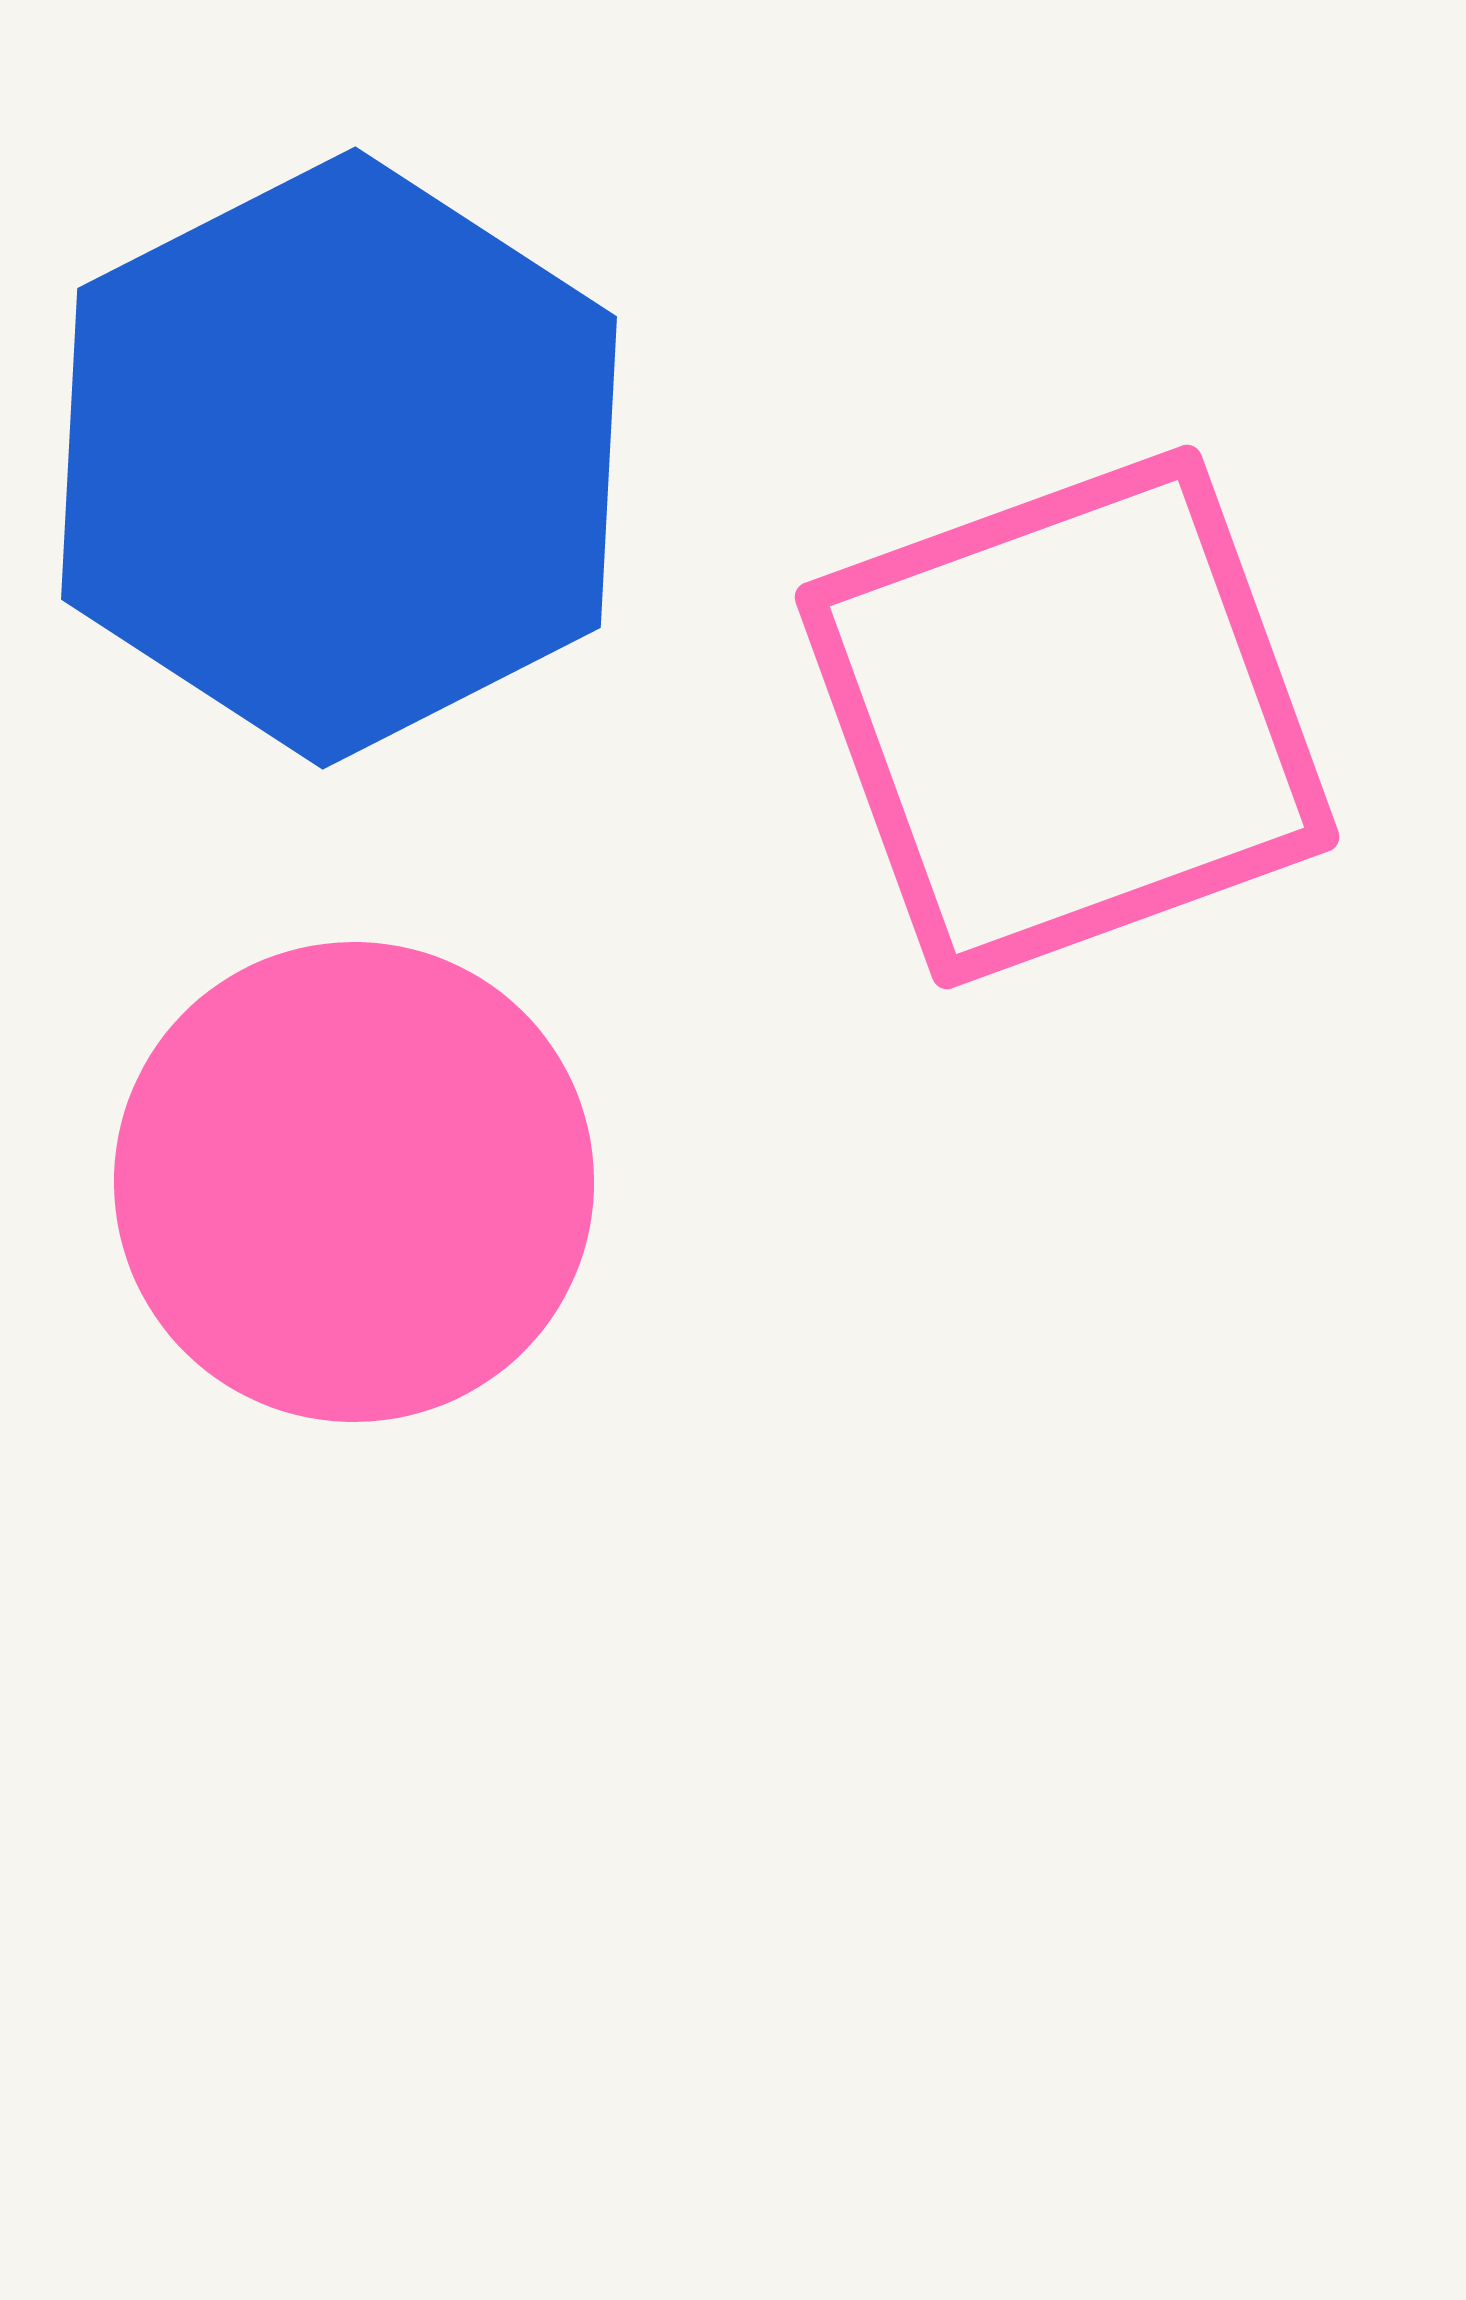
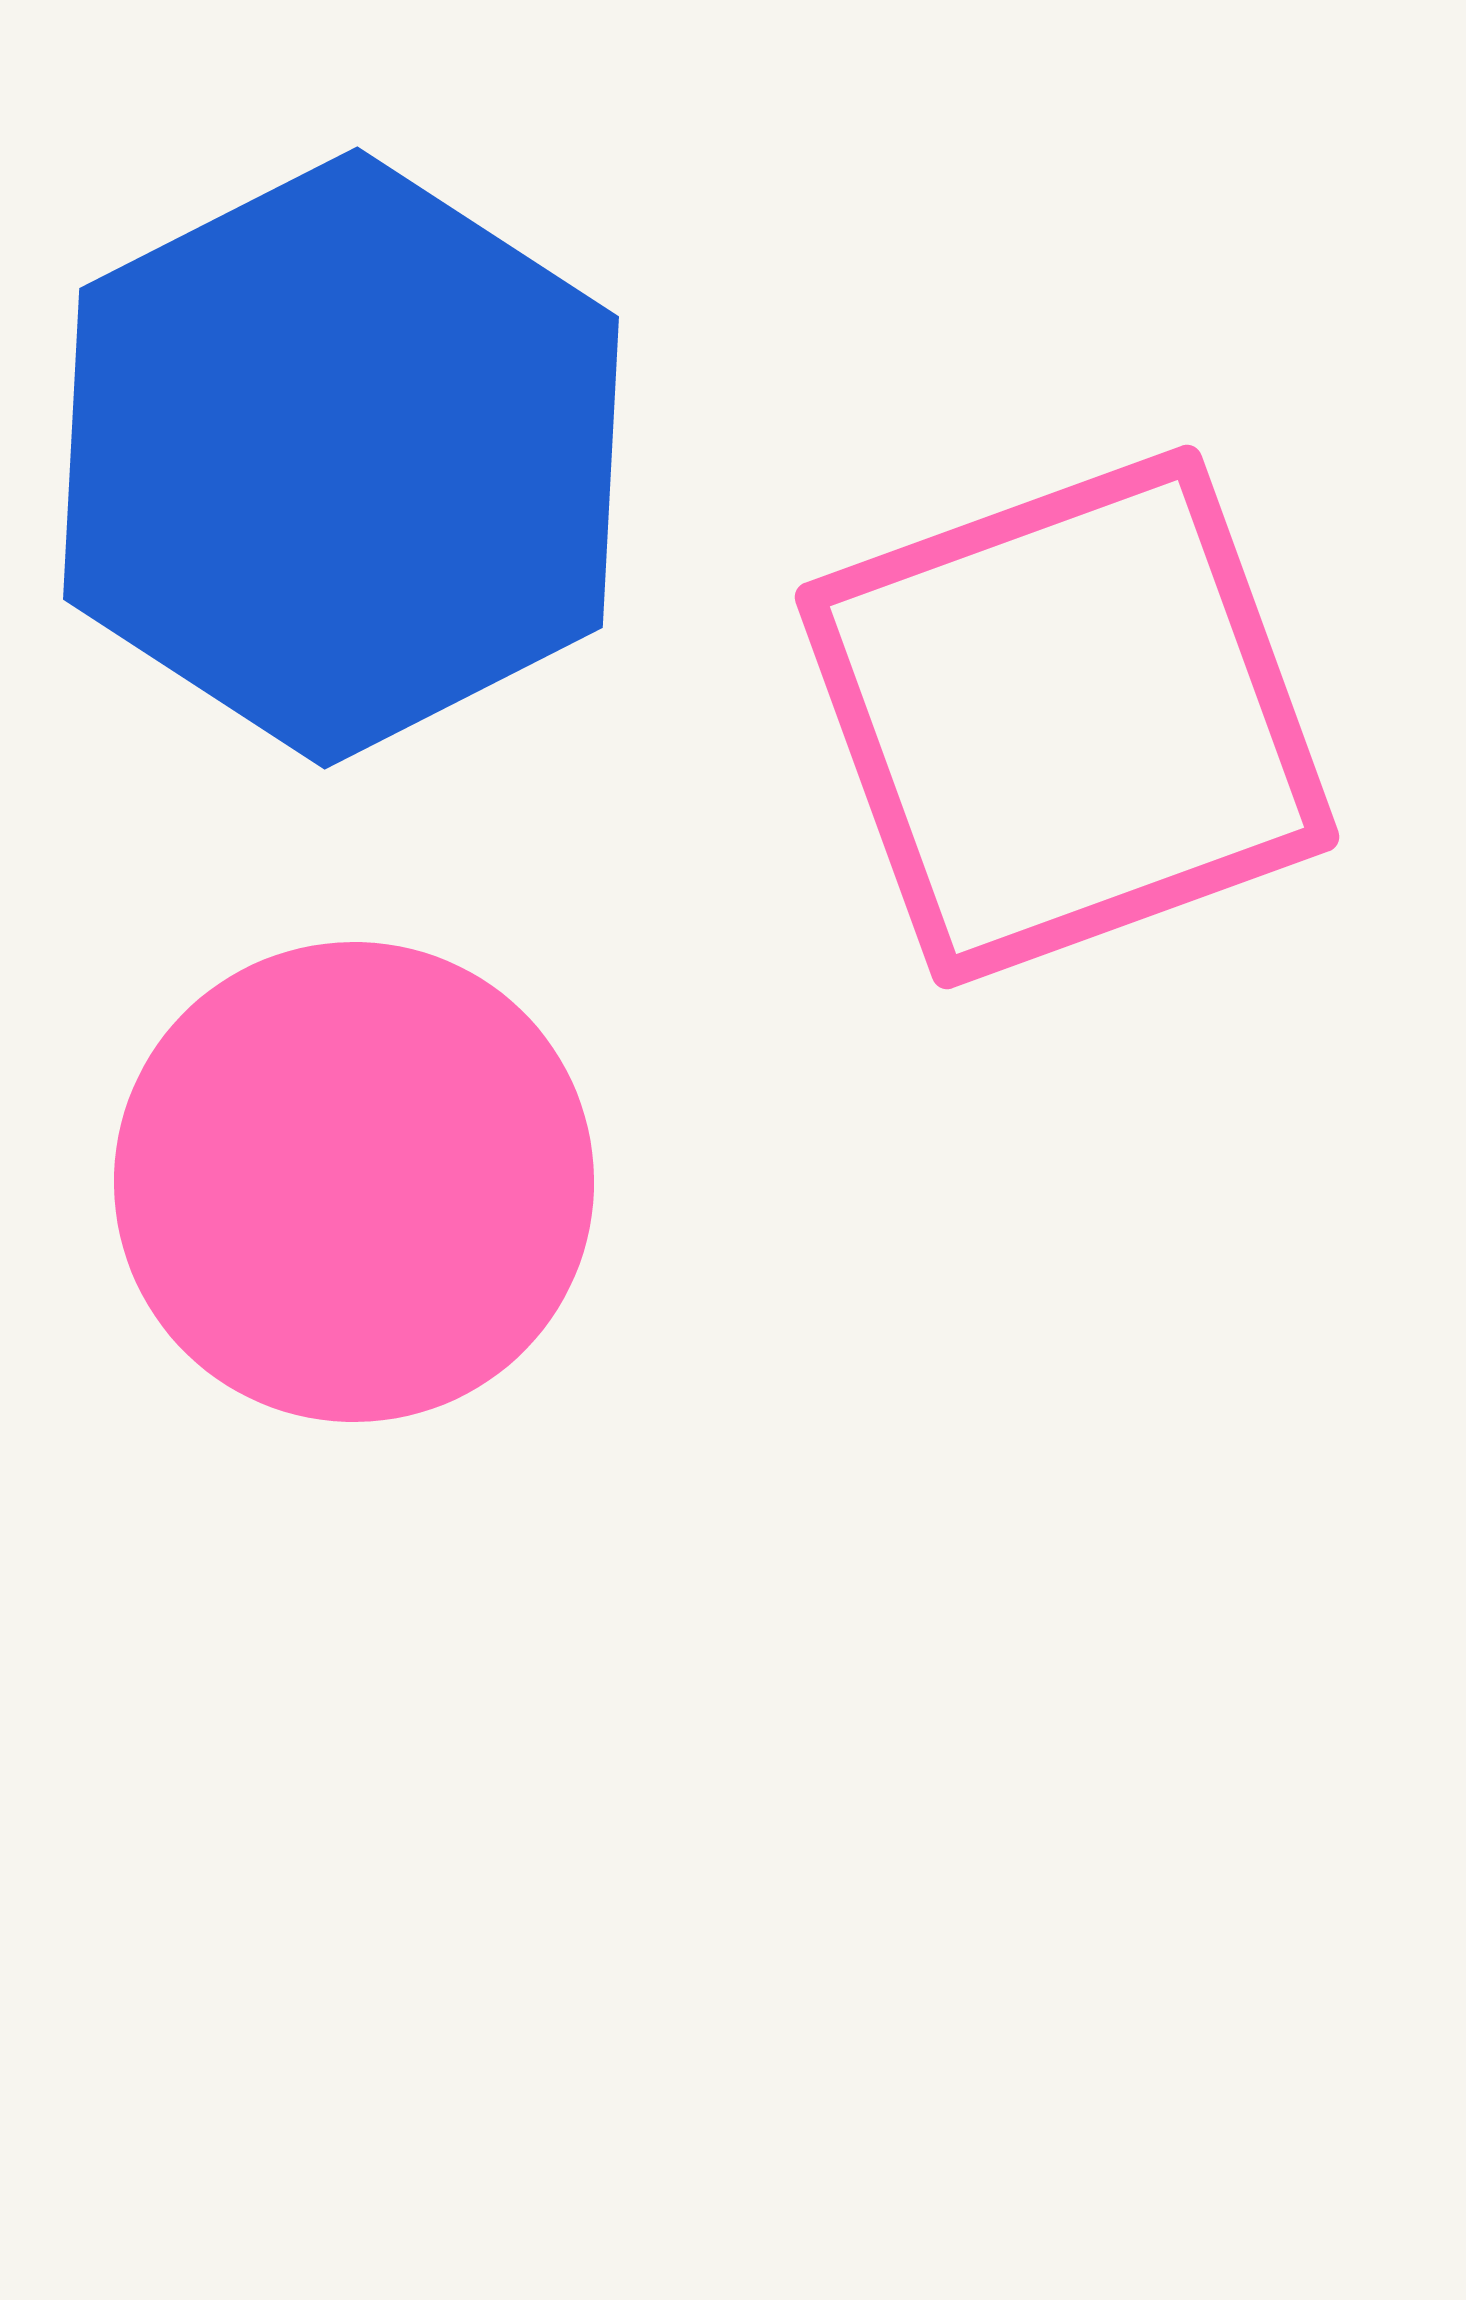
blue hexagon: moved 2 px right
